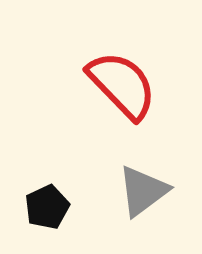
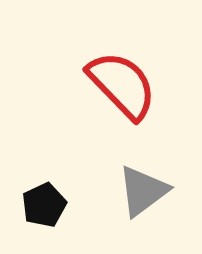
black pentagon: moved 3 px left, 2 px up
